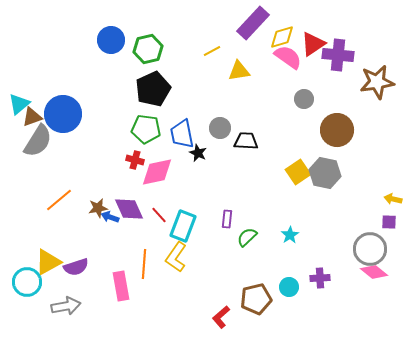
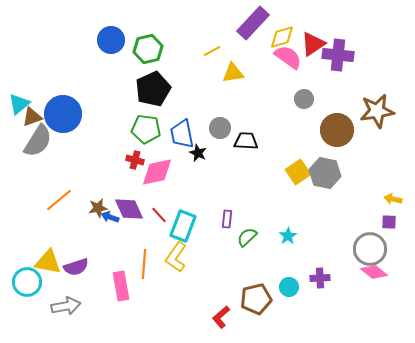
yellow triangle at (239, 71): moved 6 px left, 2 px down
brown star at (377, 82): moved 29 px down
cyan star at (290, 235): moved 2 px left, 1 px down
yellow triangle at (48, 262): rotated 40 degrees clockwise
